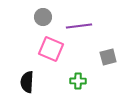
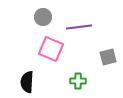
purple line: moved 1 px down
